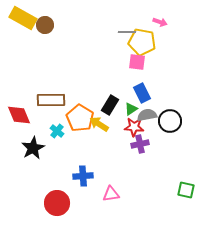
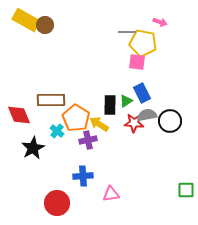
yellow rectangle: moved 3 px right, 2 px down
yellow pentagon: moved 1 px right, 1 px down
black rectangle: rotated 30 degrees counterclockwise
green triangle: moved 5 px left, 8 px up
orange pentagon: moved 4 px left
red star: moved 4 px up
purple cross: moved 52 px left, 4 px up
green square: rotated 12 degrees counterclockwise
